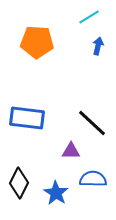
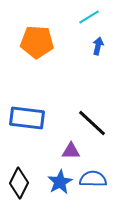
blue star: moved 4 px right, 11 px up; rotated 10 degrees clockwise
